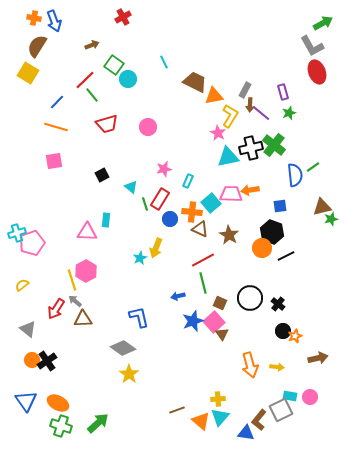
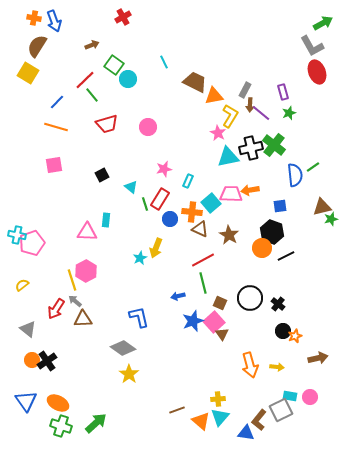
pink square at (54, 161): moved 4 px down
cyan cross at (17, 233): moved 2 px down; rotated 30 degrees clockwise
green arrow at (98, 423): moved 2 px left
